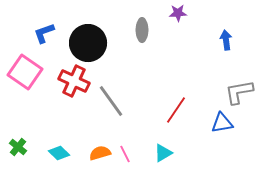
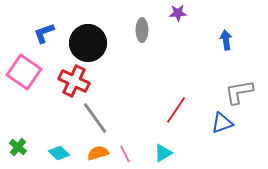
pink square: moved 1 px left
gray line: moved 16 px left, 17 px down
blue triangle: rotated 10 degrees counterclockwise
orange semicircle: moved 2 px left
